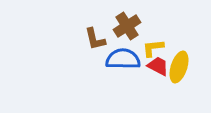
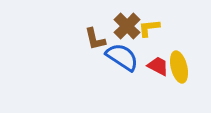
brown cross: rotated 12 degrees counterclockwise
yellow L-shape: moved 4 px left, 20 px up
blue semicircle: moved 1 px left, 2 px up; rotated 32 degrees clockwise
yellow ellipse: rotated 32 degrees counterclockwise
